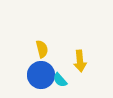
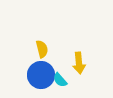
yellow arrow: moved 1 px left, 2 px down
